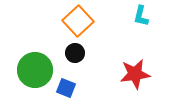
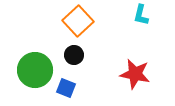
cyan L-shape: moved 1 px up
black circle: moved 1 px left, 2 px down
red star: rotated 20 degrees clockwise
